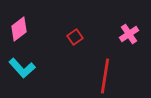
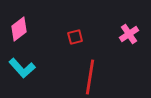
red square: rotated 21 degrees clockwise
red line: moved 15 px left, 1 px down
